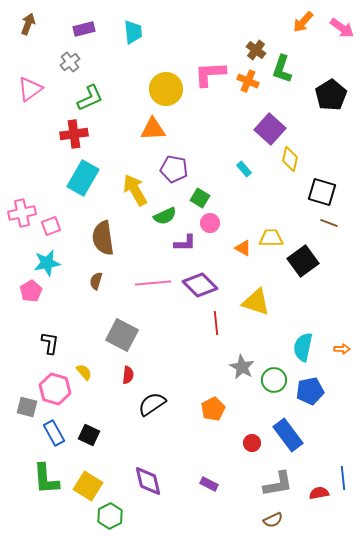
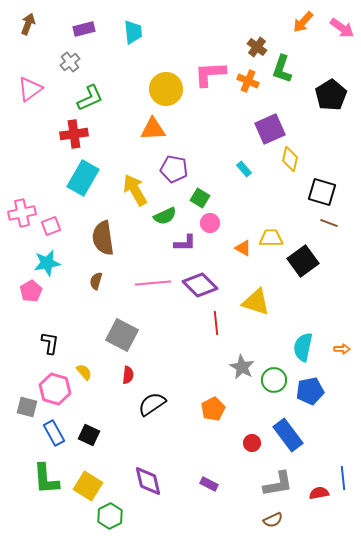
brown cross at (256, 50): moved 1 px right, 3 px up
purple square at (270, 129): rotated 24 degrees clockwise
